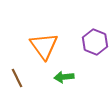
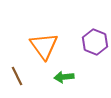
brown line: moved 2 px up
